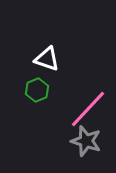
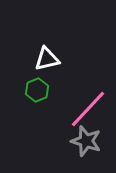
white triangle: rotated 32 degrees counterclockwise
